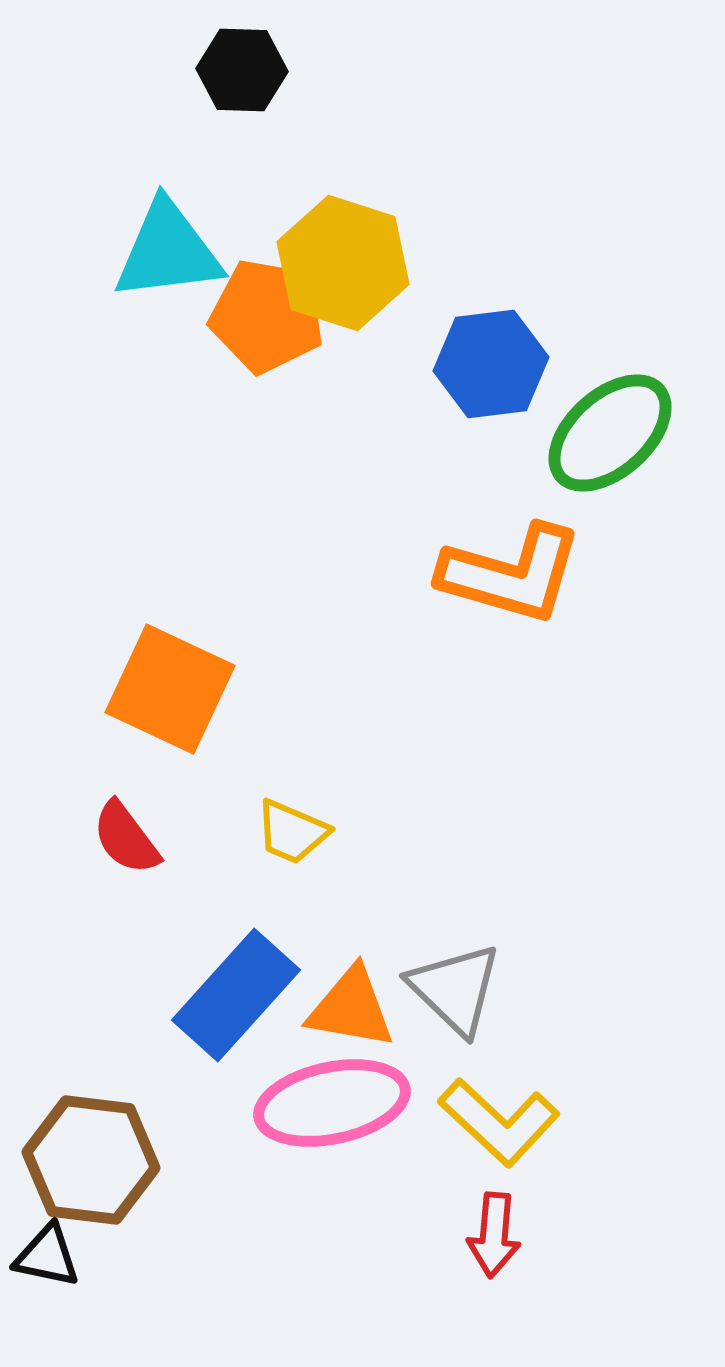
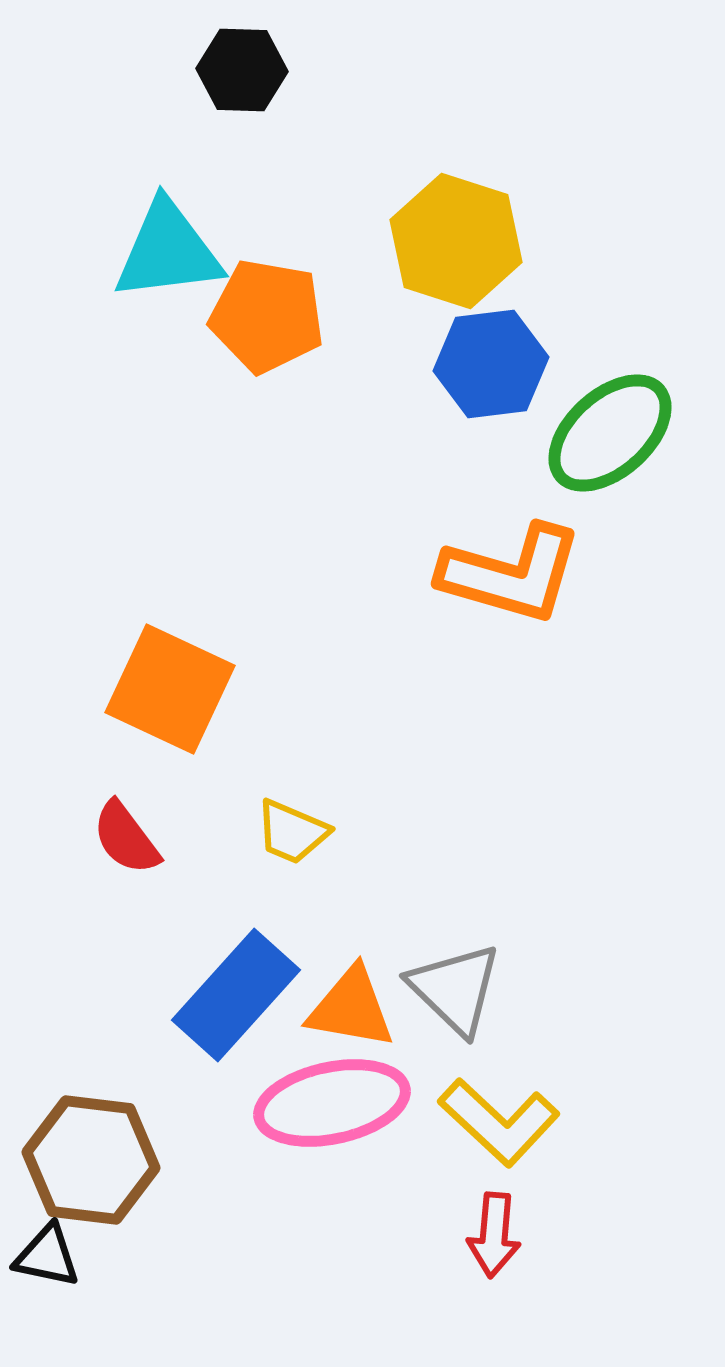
yellow hexagon: moved 113 px right, 22 px up
